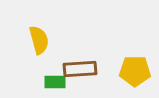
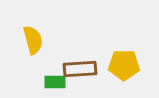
yellow semicircle: moved 6 px left
yellow pentagon: moved 11 px left, 6 px up
